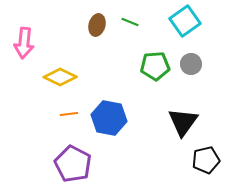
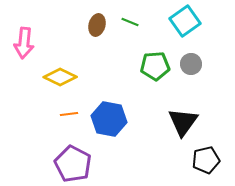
blue hexagon: moved 1 px down
